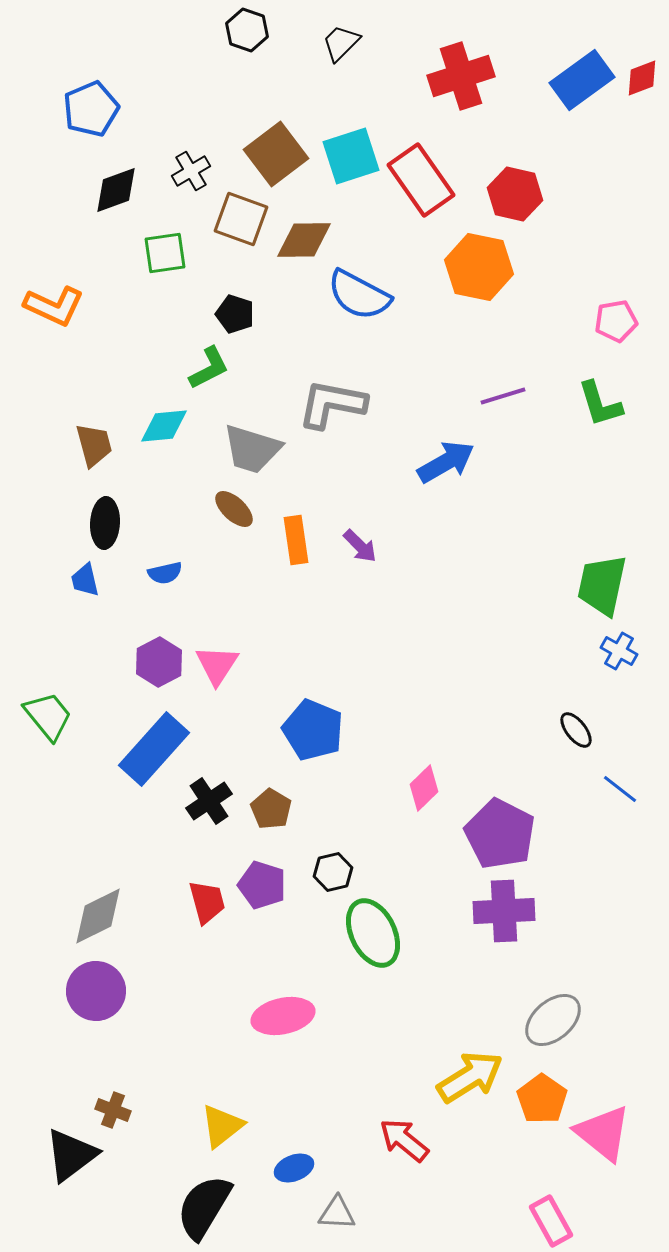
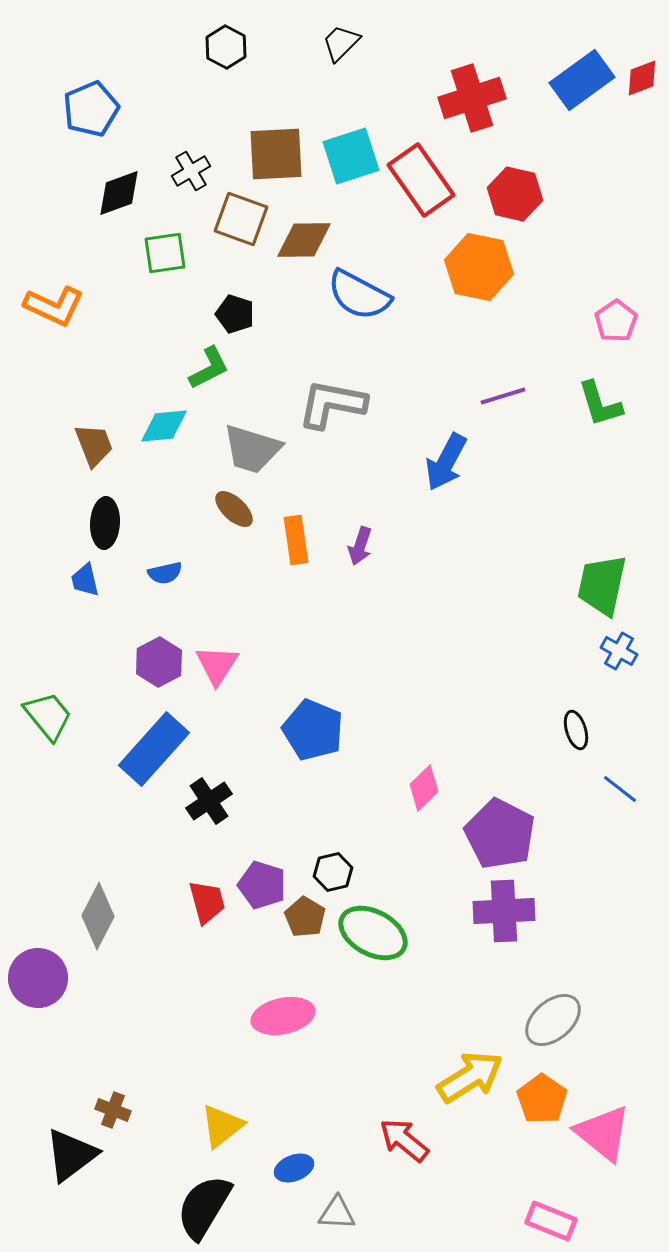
black hexagon at (247, 30): moved 21 px left, 17 px down; rotated 9 degrees clockwise
red cross at (461, 76): moved 11 px right, 22 px down
brown square at (276, 154): rotated 34 degrees clockwise
black diamond at (116, 190): moved 3 px right, 3 px down
pink pentagon at (616, 321): rotated 24 degrees counterclockwise
brown trapezoid at (94, 445): rotated 6 degrees counterclockwise
blue arrow at (446, 462): rotated 148 degrees clockwise
purple arrow at (360, 546): rotated 63 degrees clockwise
black ellipse at (576, 730): rotated 21 degrees clockwise
brown pentagon at (271, 809): moved 34 px right, 108 px down
gray diamond at (98, 916): rotated 36 degrees counterclockwise
green ellipse at (373, 933): rotated 36 degrees counterclockwise
purple circle at (96, 991): moved 58 px left, 13 px up
pink rectangle at (551, 1221): rotated 39 degrees counterclockwise
